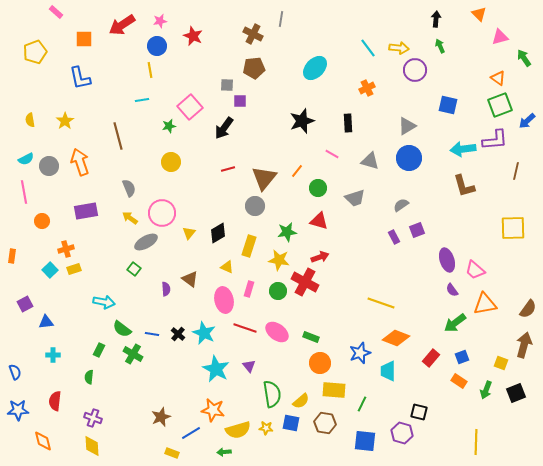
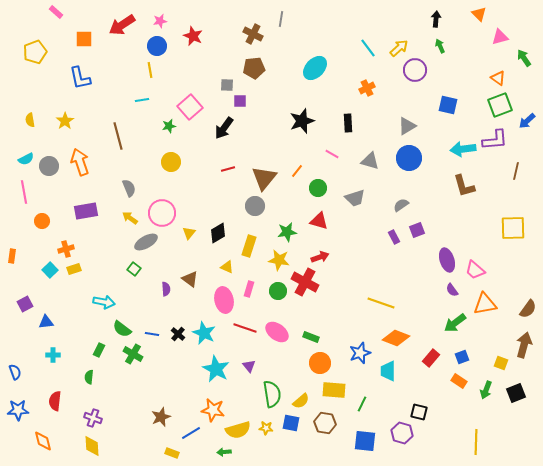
yellow arrow at (399, 48): rotated 48 degrees counterclockwise
